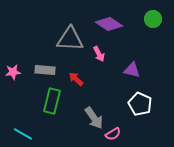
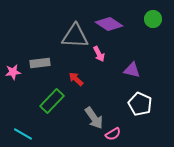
gray triangle: moved 5 px right, 3 px up
gray rectangle: moved 5 px left, 7 px up; rotated 12 degrees counterclockwise
green rectangle: rotated 30 degrees clockwise
